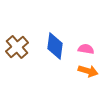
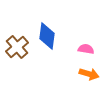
blue diamond: moved 8 px left, 10 px up
orange arrow: moved 1 px right, 3 px down
